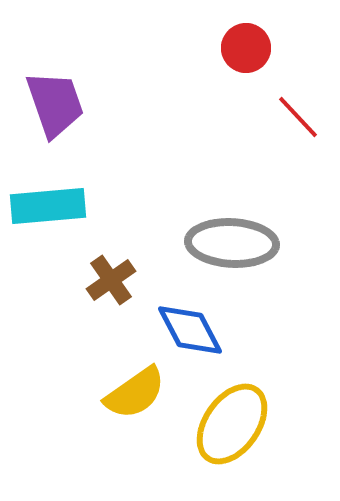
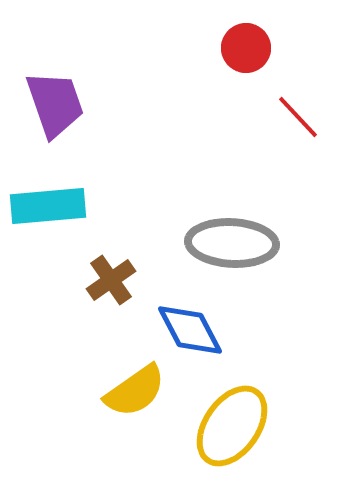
yellow semicircle: moved 2 px up
yellow ellipse: moved 2 px down
